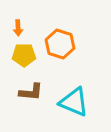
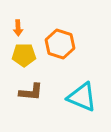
cyan triangle: moved 8 px right, 5 px up
